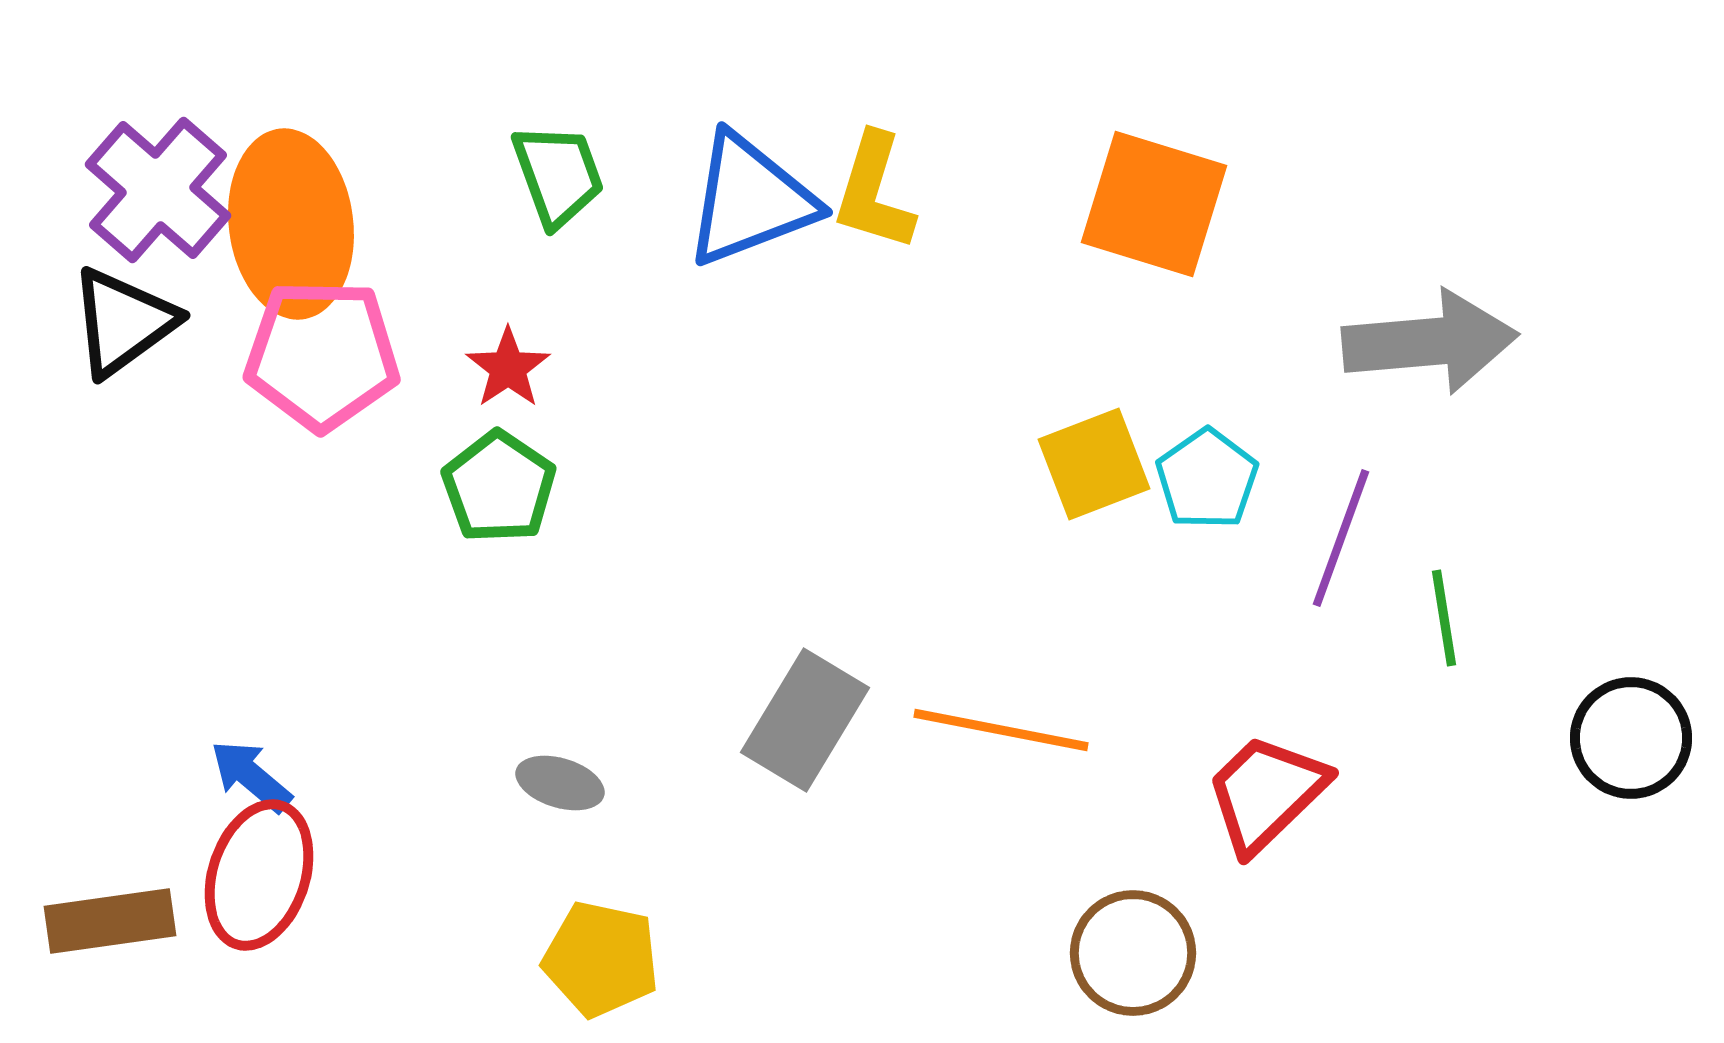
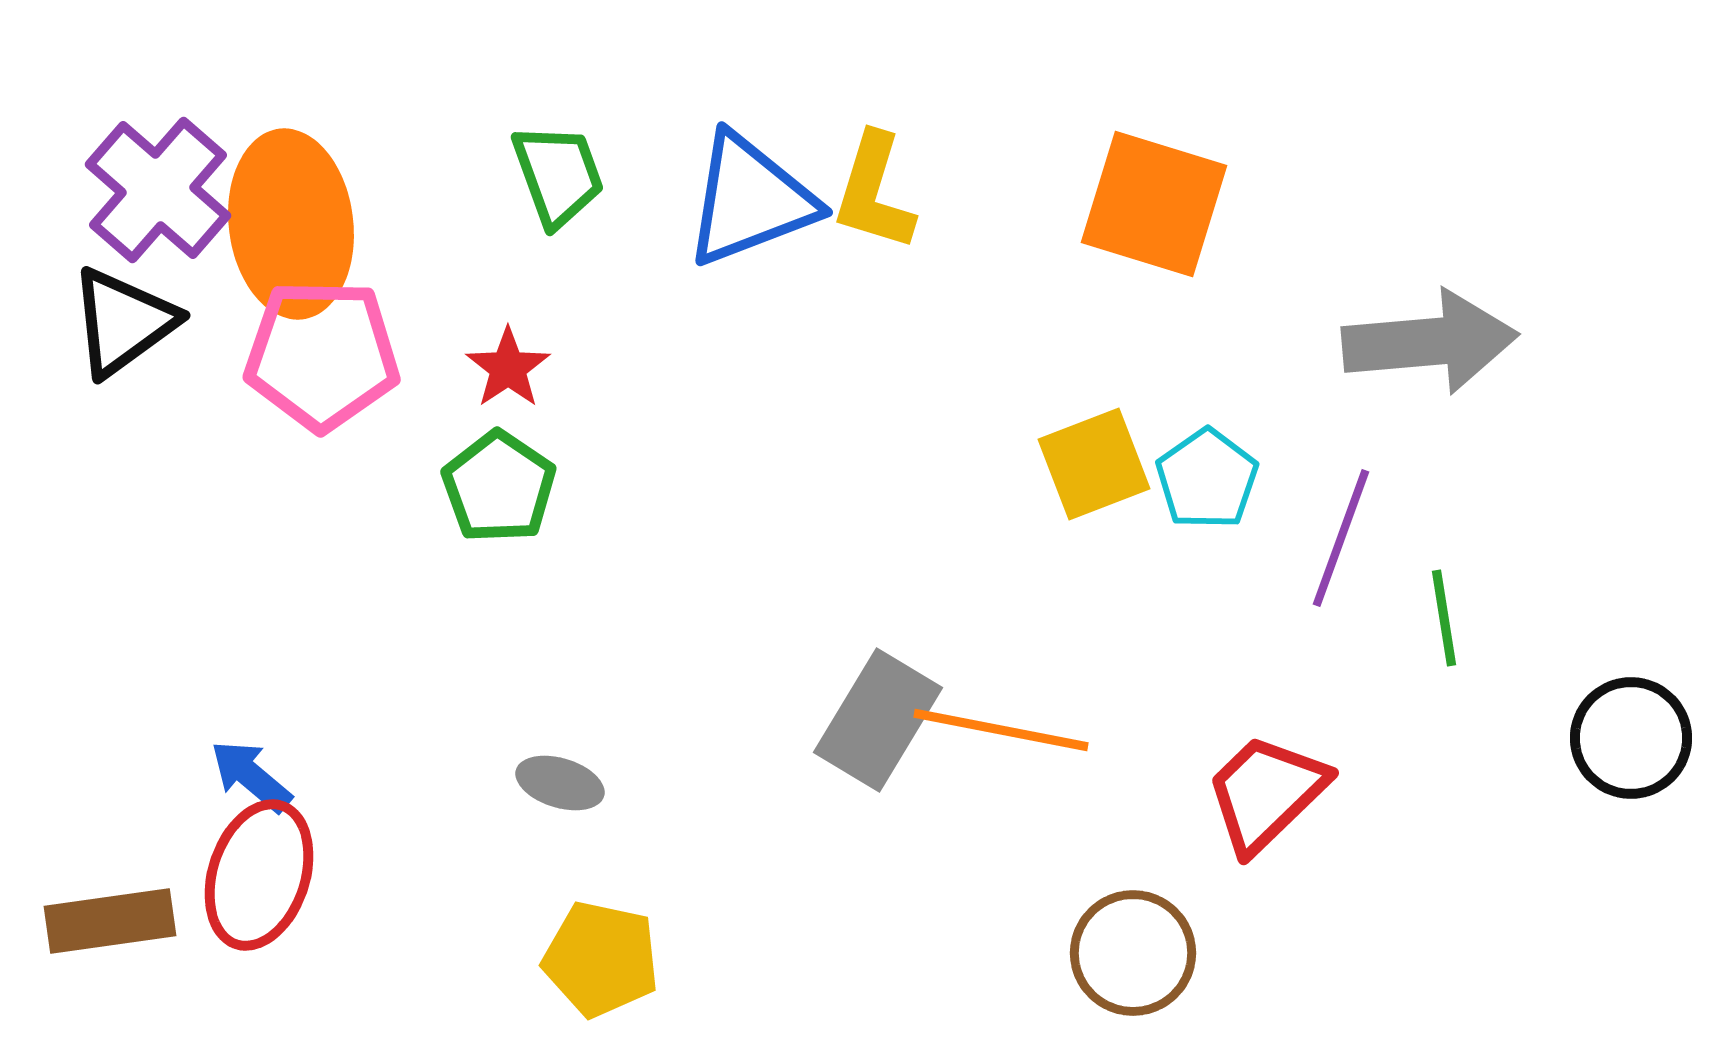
gray rectangle: moved 73 px right
